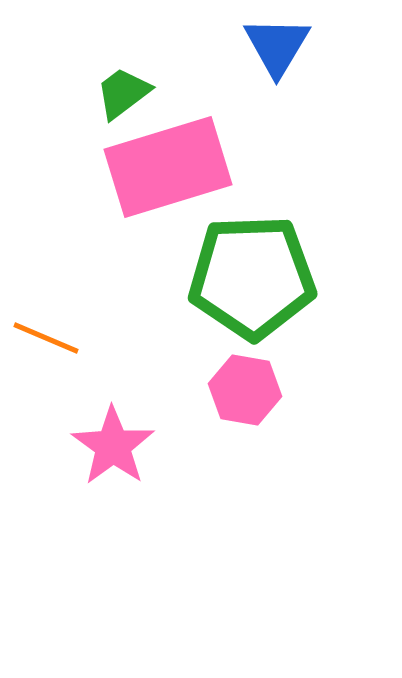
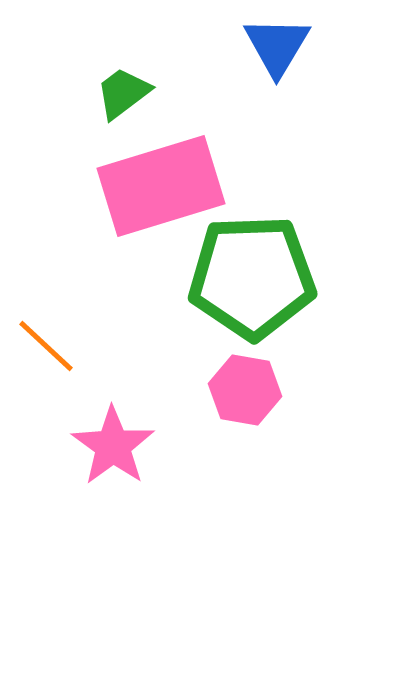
pink rectangle: moved 7 px left, 19 px down
orange line: moved 8 px down; rotated 20 degrees clockwise
